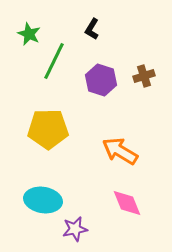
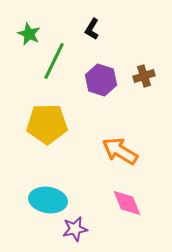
yellow pentagon: moved 1 px left, 5 px up
cyan ellipse: moved 5 px right
